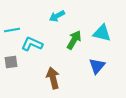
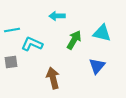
cyan arrow: rotated 28 degrees clockwise
